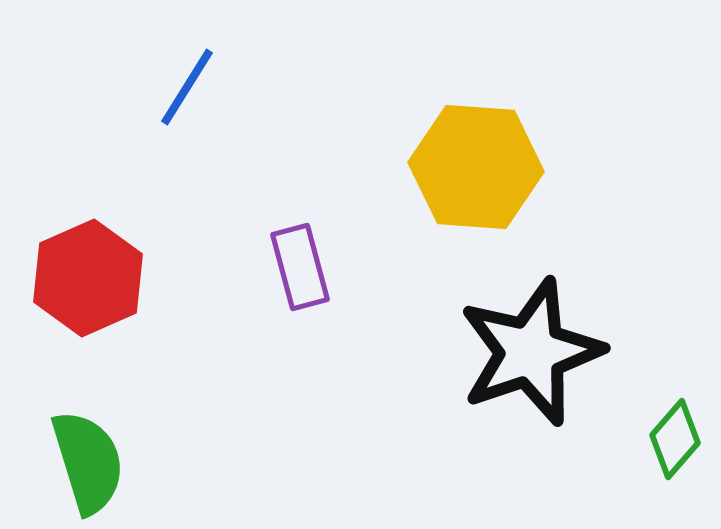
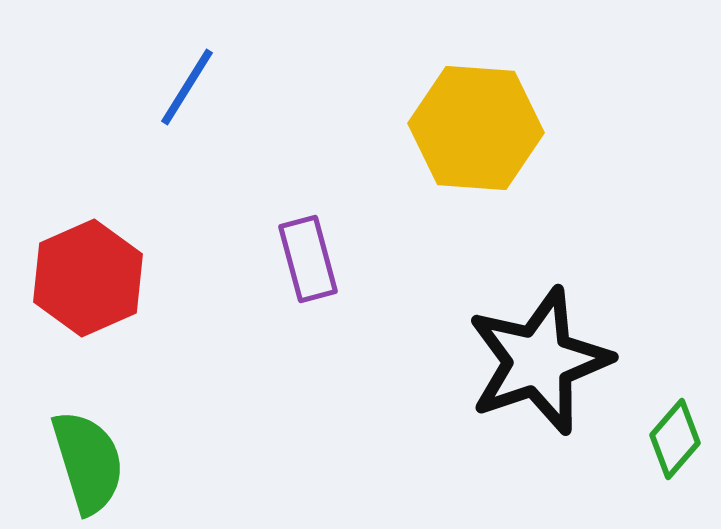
yellow hexagon: moved 39 px up
purple rectangle: moved 8 px right, 8 px up
black star: moved 8 px right, 9 px down
